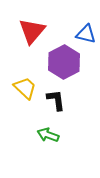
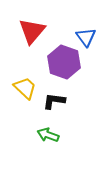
blue triangle: moved 3 px down; rotated 40 degrees clockwise
purple hexagon: rotated 12 degrees counterclockwise
black L-shape: moved 2 px left, 1 px down; rotated 75 degrees counterclockwise
